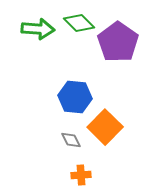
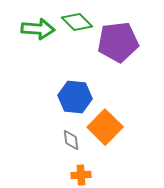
green diamond: moved 2 px left, 1 px up
purple pentagon: rotated 30 degrees clockwise
gray diamond: rotated 20 degrees clockwise
